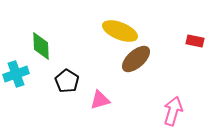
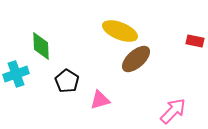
pink arrow: rotated 28 degrees clockwise
